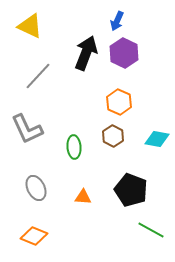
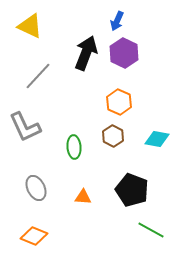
gray L-shape: moved 2 px left, 2 px up
black pentagon: moved 1 px right
